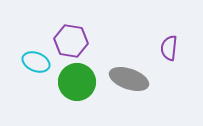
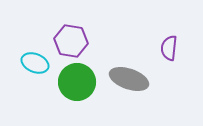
cyan ellipse: moved 1 px left, 1 px down
